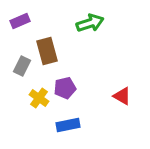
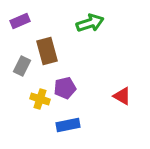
yellow cross: moved 1 px right, 1 px down; rotated 18 degrees counterclockwise
